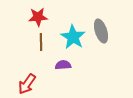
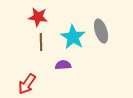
red star: rotated 12 degrees clockwise
